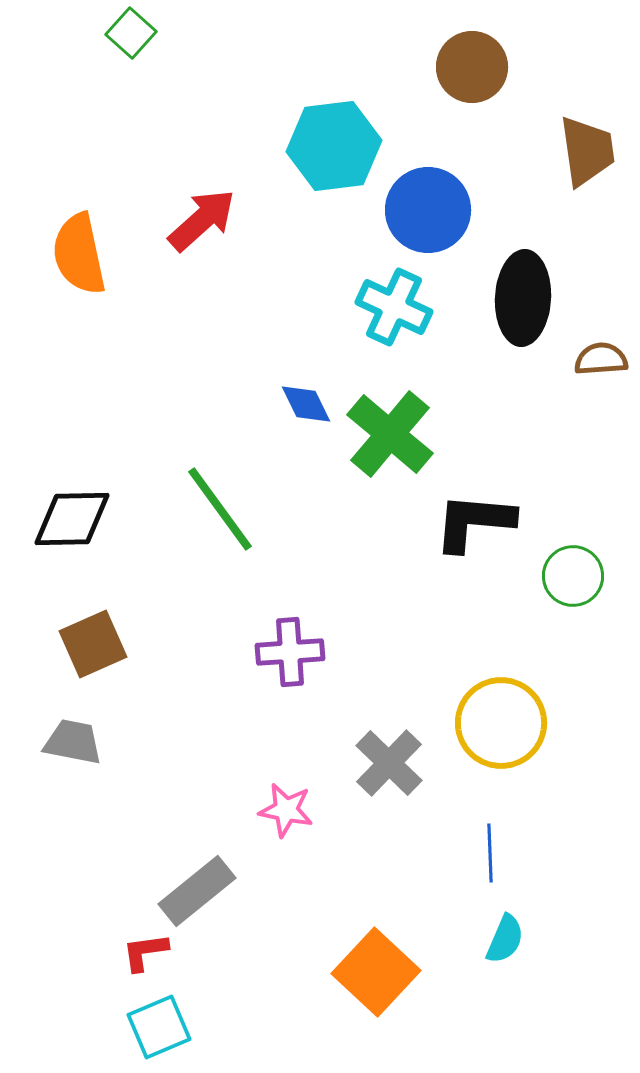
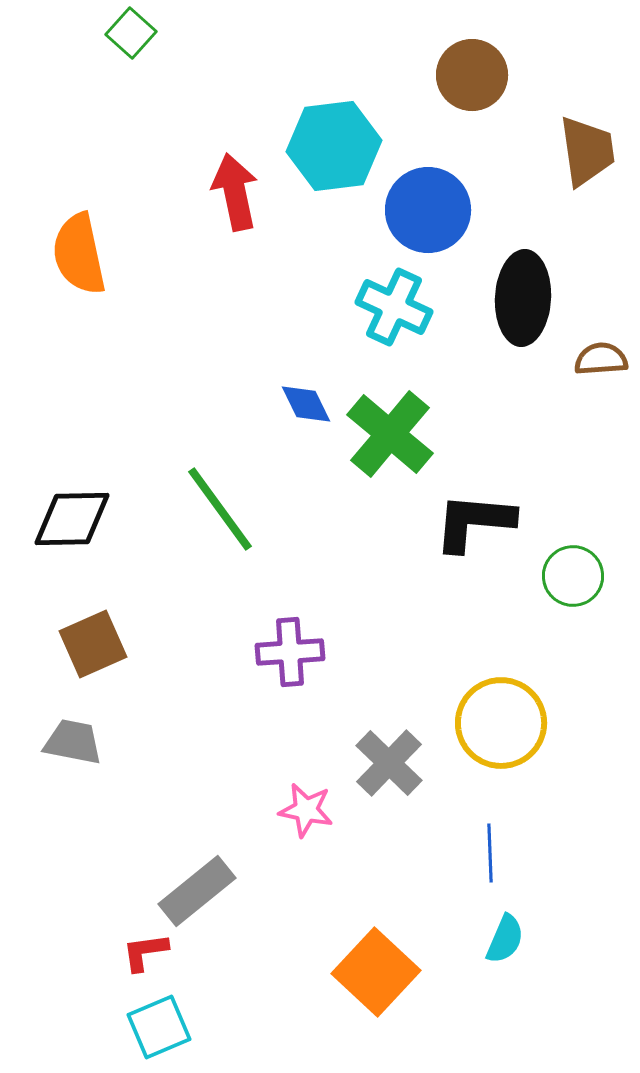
brown circle: moved 8 px down
red arrow: moved 33 px right, 28 px up; rotated 60 degrees counterclockwise
pink star: moved 20 px right
